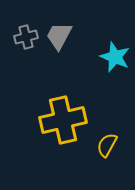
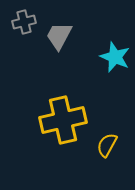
gray cross: moved 2 px left, 15 px up
